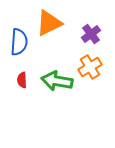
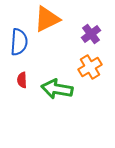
orange triangle: moved 2 px left, 4 px up
green arrow: moved 8 px down
